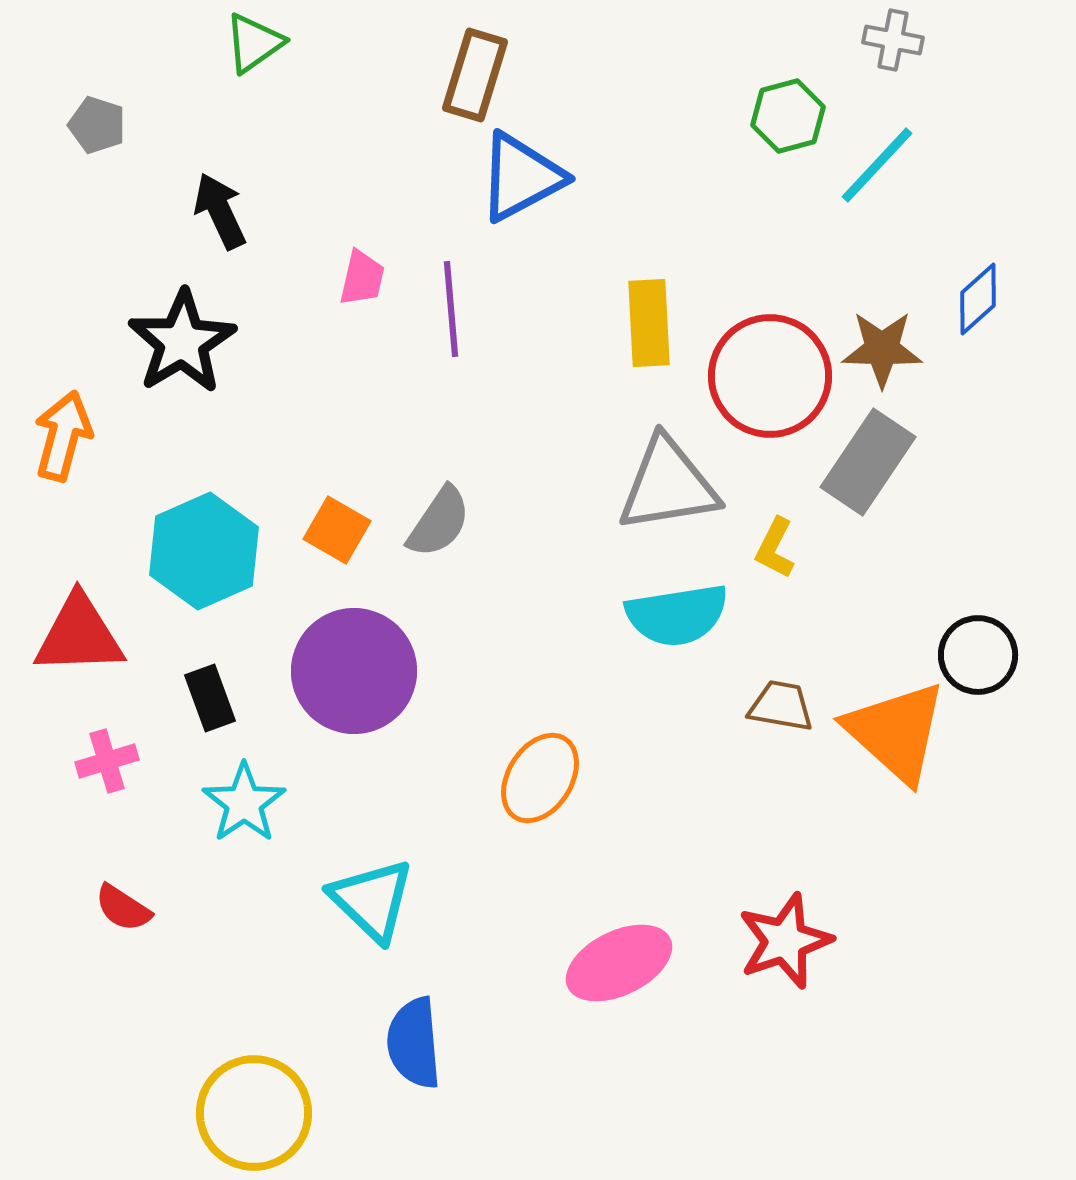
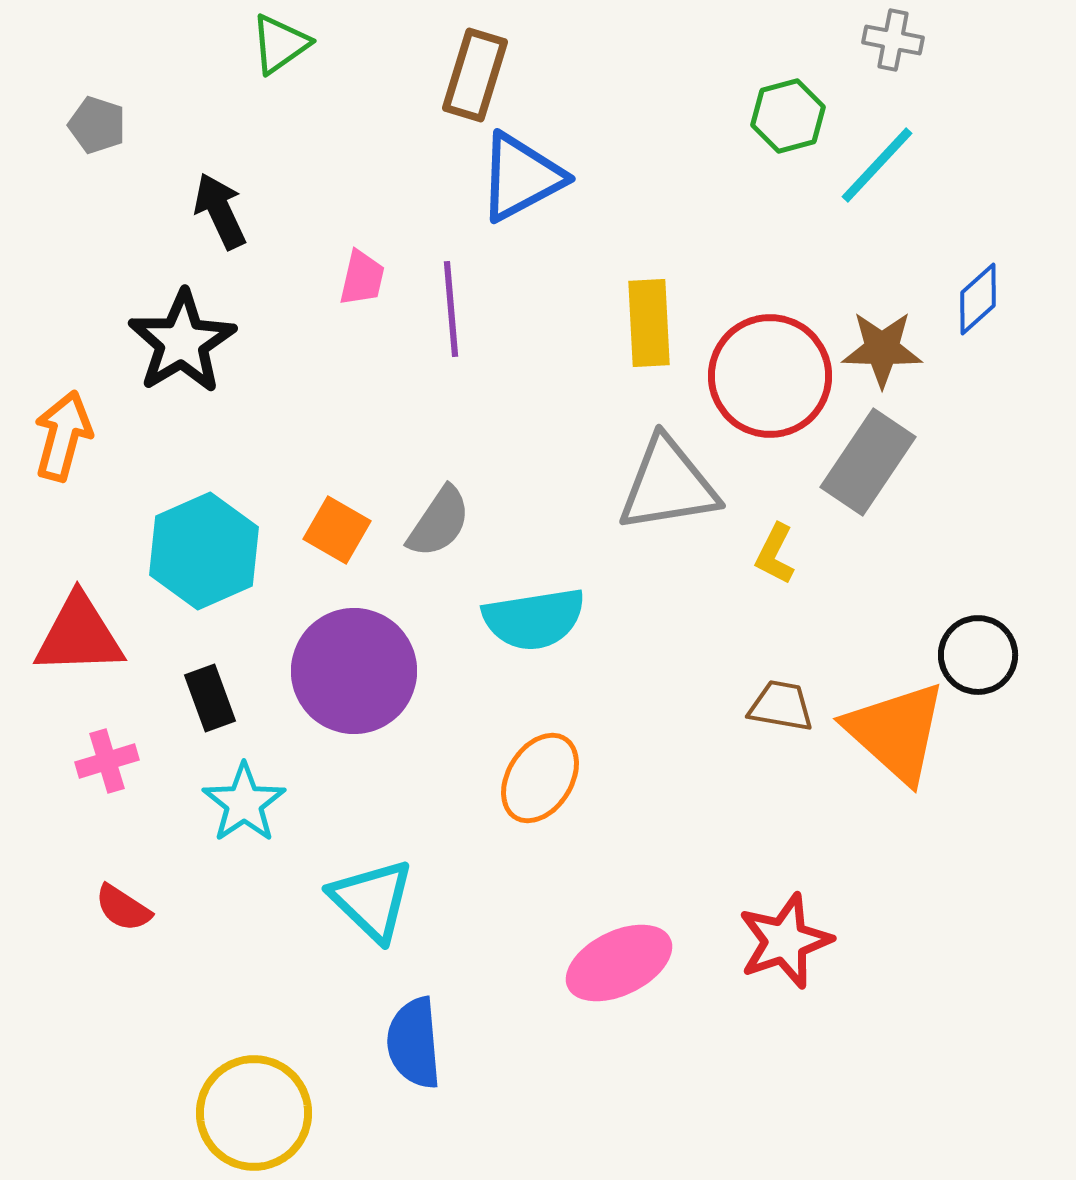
green triangle: moved 26 px right, 1 px down
yellow L-shape: moved 6 px down
cyan semicircle: moved 143 px left, 4 px down
